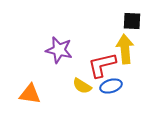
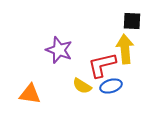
purple star: rotated 8 degrees clockwise
